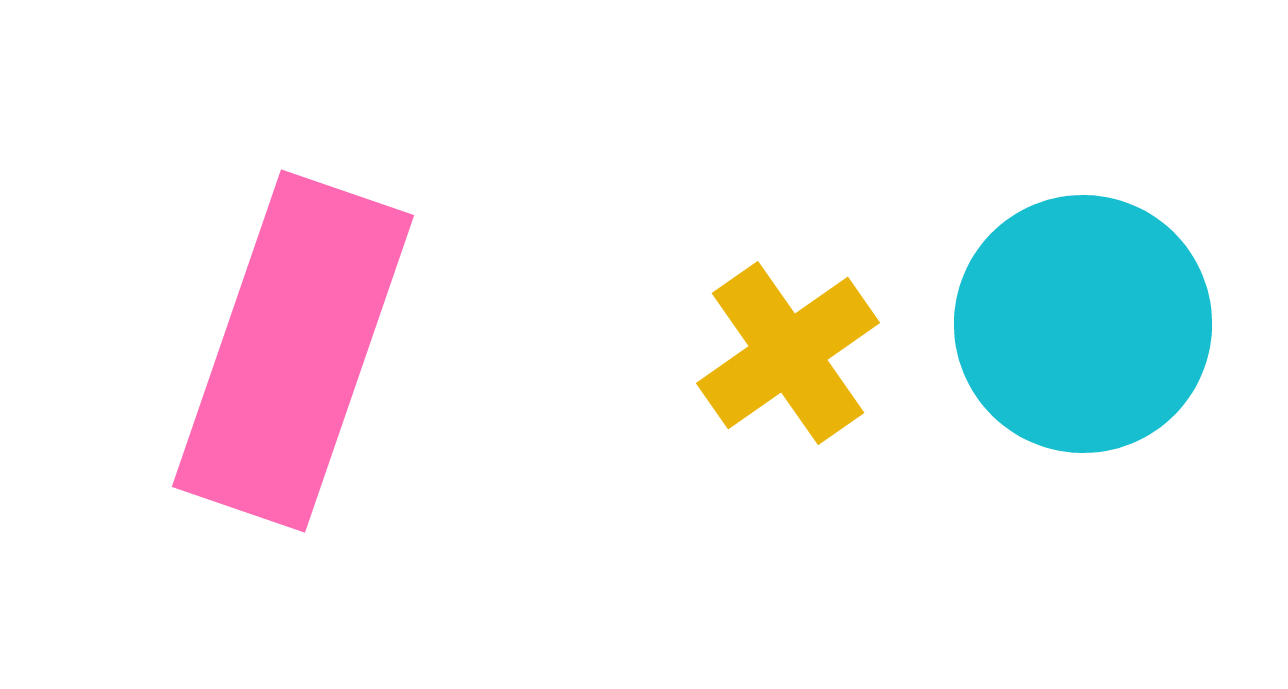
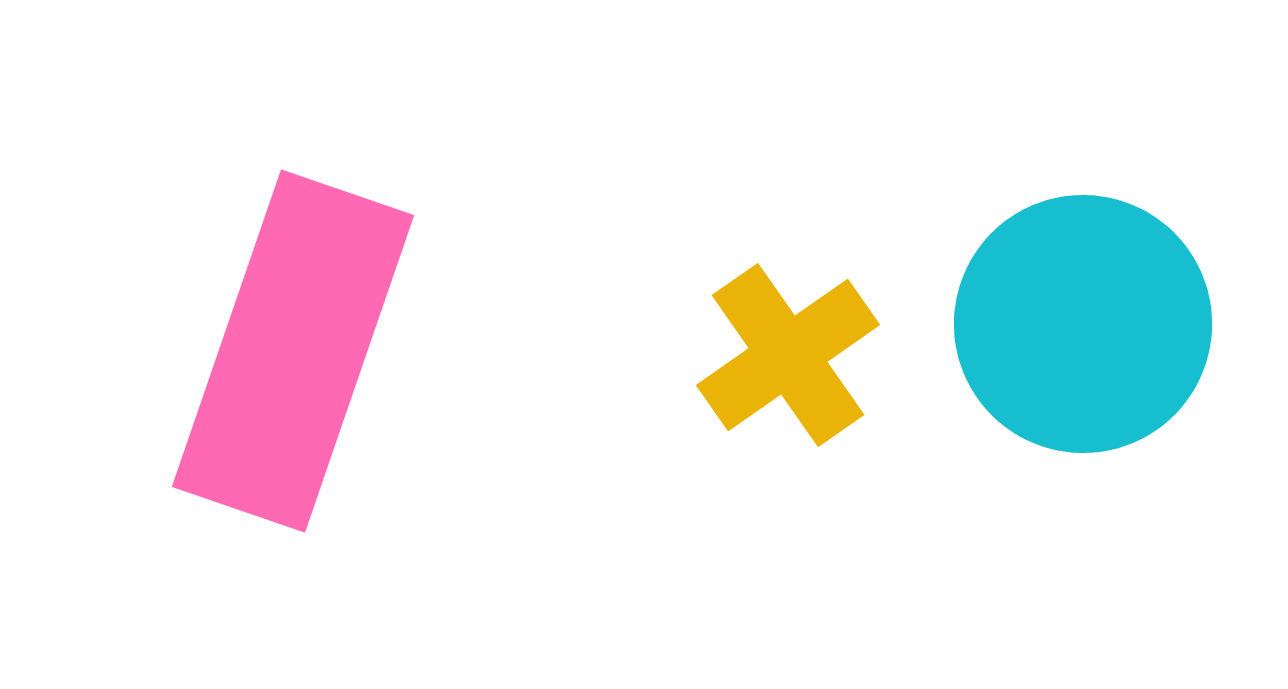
yellow cross: moved 2 px down
